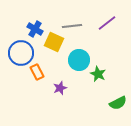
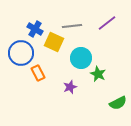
cyan circle: moved 2 px right, 2 px up
orange rectangle: moved 1 px right, 1 px down
purple star: moved 10 px right, 1 px up
